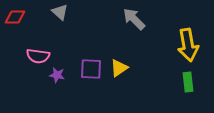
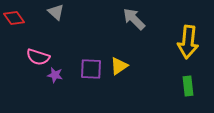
gray triangle: moved 4 px left
red diamond: moved 1 px left, 1 px down; rotated 55 degrees clockwise
yellow arrow: moved 3 px up; rotated 16 degrees clockwise
pink semicircle: moved 1 px down; rotated 10 degrees clockwise
yellow triangle: moved 2 px up
purple star: moved 2 px left
green rectangle: moved 4 px down
